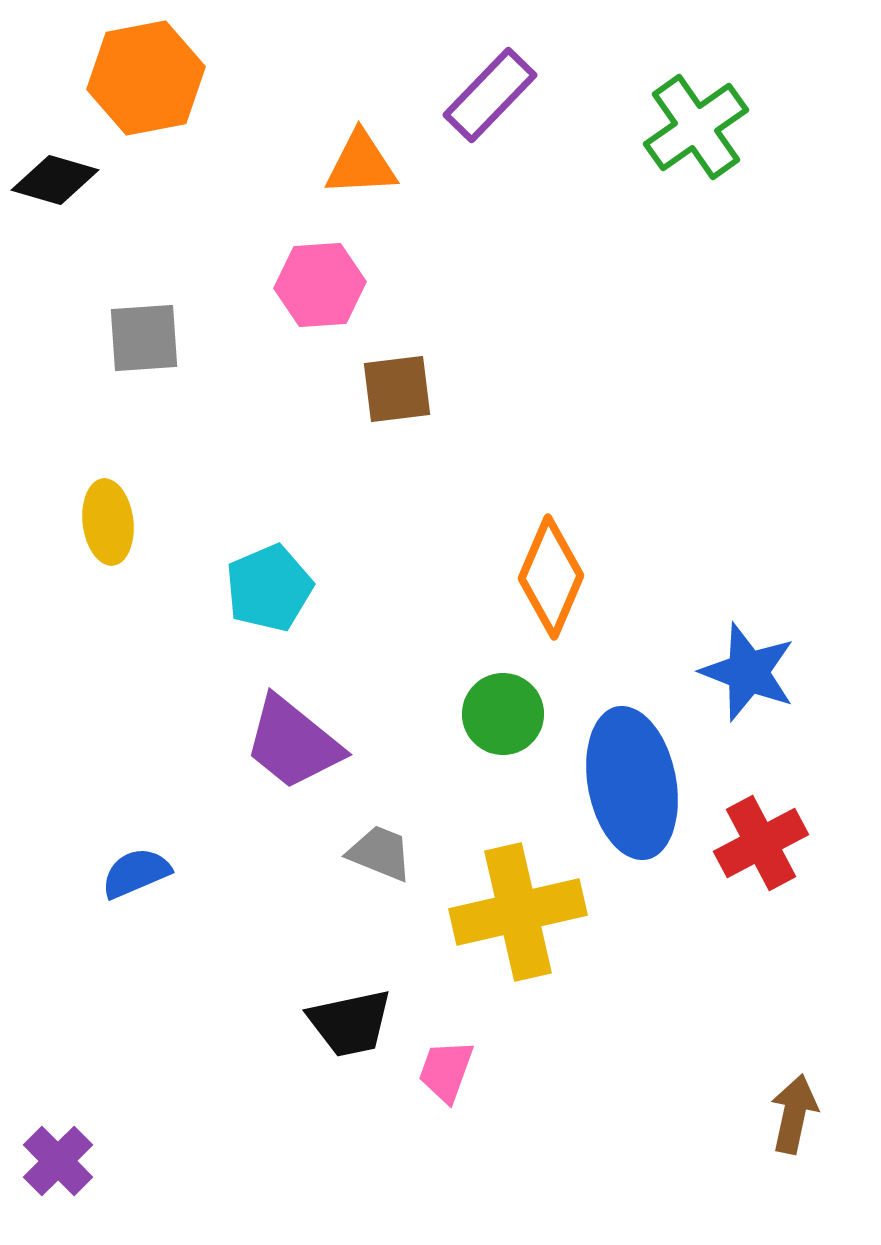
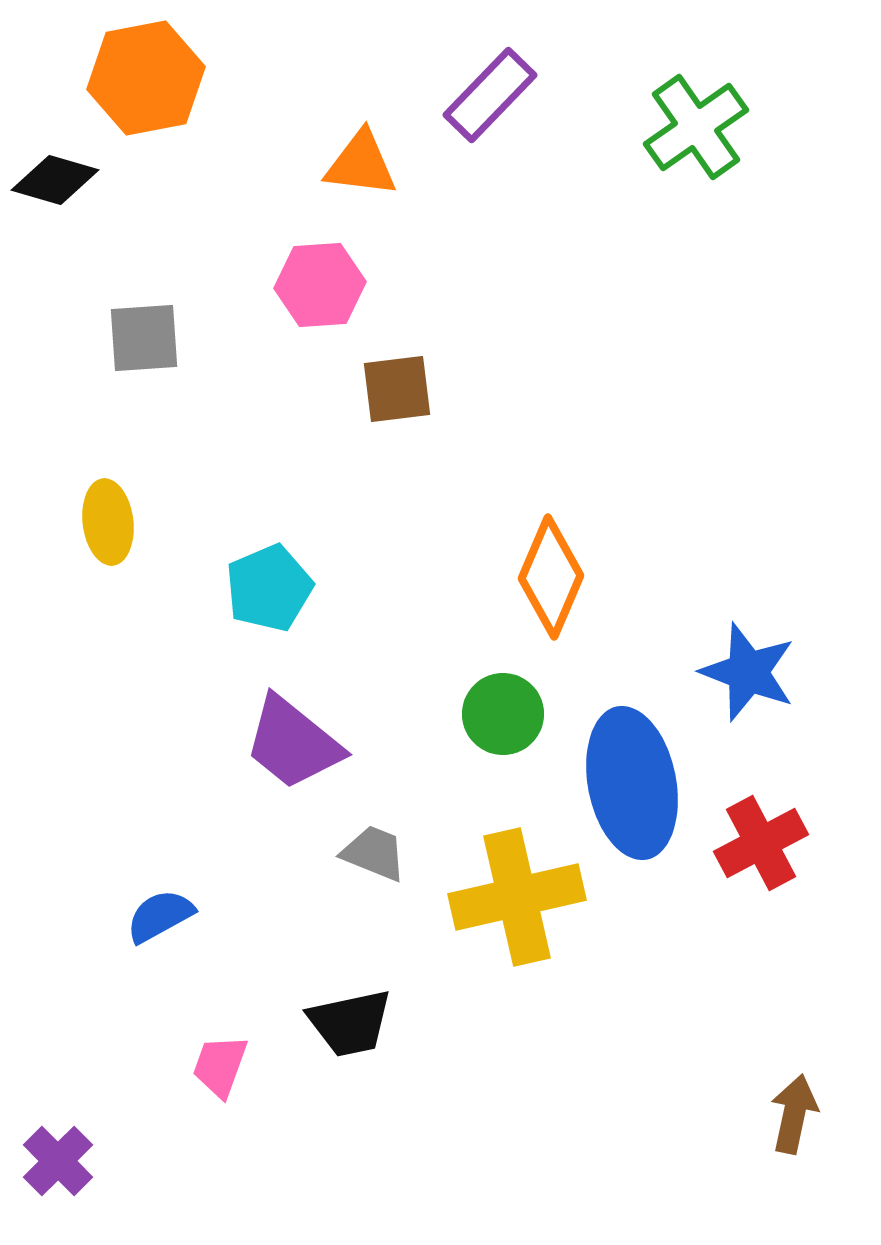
orange triangle: rotated 10 degrees clockwise
gray trapezoid: moved 6 px left
blue semicircle: moved 24 px right, 43 px down; rotated 6 degrees counterclockwise
yellow cross: moved 1 px left, 15 px up
pink trapezoid: moved 226 px left, 5 px up
